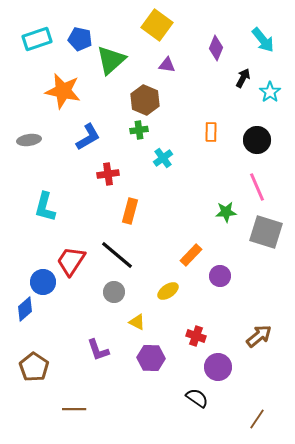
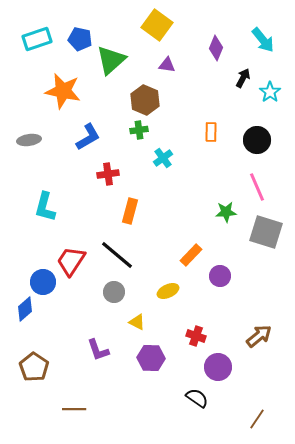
yellow ellipse at (168, 291): rotated 10 degrees clockwise
